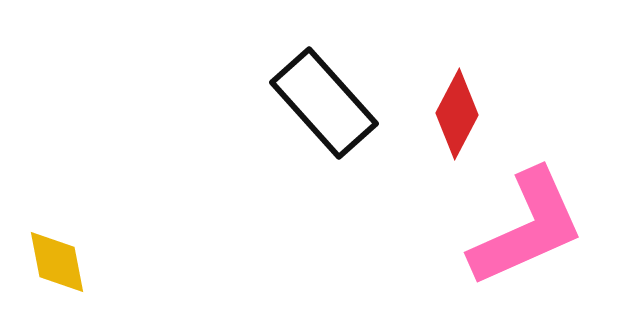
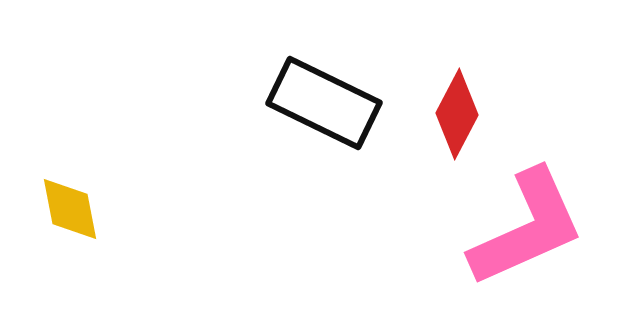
black rectangle: rotated 22 degrees counterclockwise
yellow diamond: moved 13 px right, 53 px up
